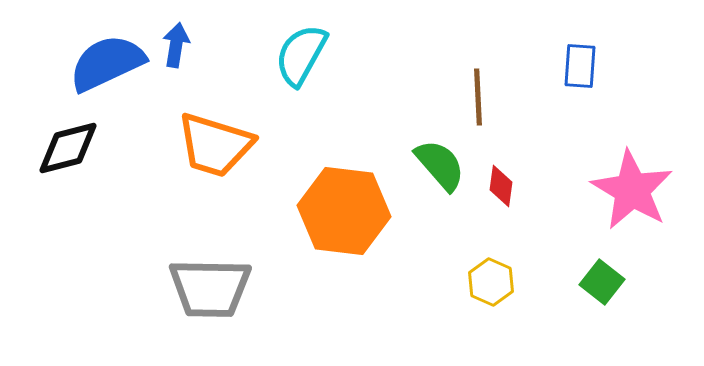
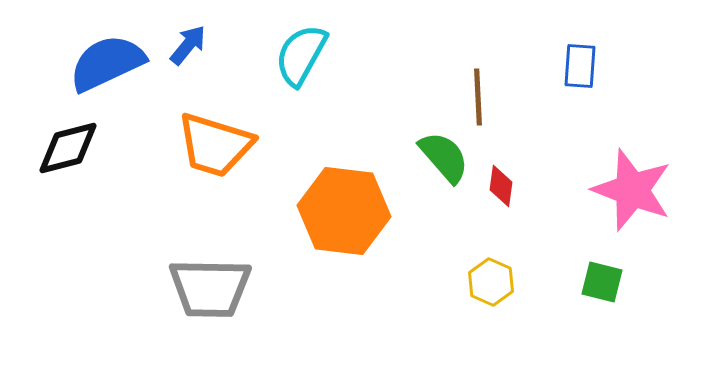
blue arrow: moved 12 px right; rotated 30 degrees clockwise
green semicircle: moved 4 px right, 8 px up
pink star: rotated 10 degrees counterclockwise
green square: rotated 24 degrees counterclockwise
